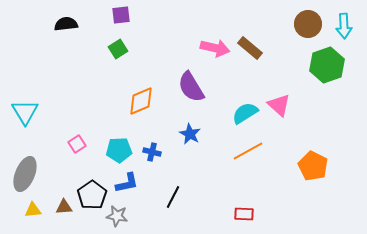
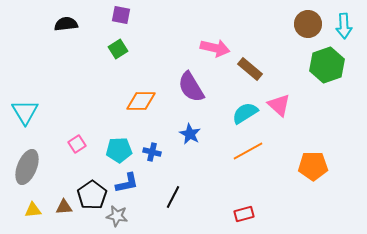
purple square: rotated 18 degrees clockwise
brown rectangle: moved 21 px down
orange diamond: rotated 24 degrees clockwise
orange pentagon: rotated 28 degrees counterclockwise
gray ellipse: moved 2 px right, 7 px up
red rectangle: rotated 18 degrees counterclockwise
